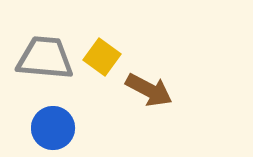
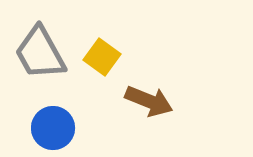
gray trapezoid: moved 5 px left, 5 px up; rotated 124 degrees counterclockwise
brown arrow: moved 11 px down; rotated 6 degrees counterclockwise
